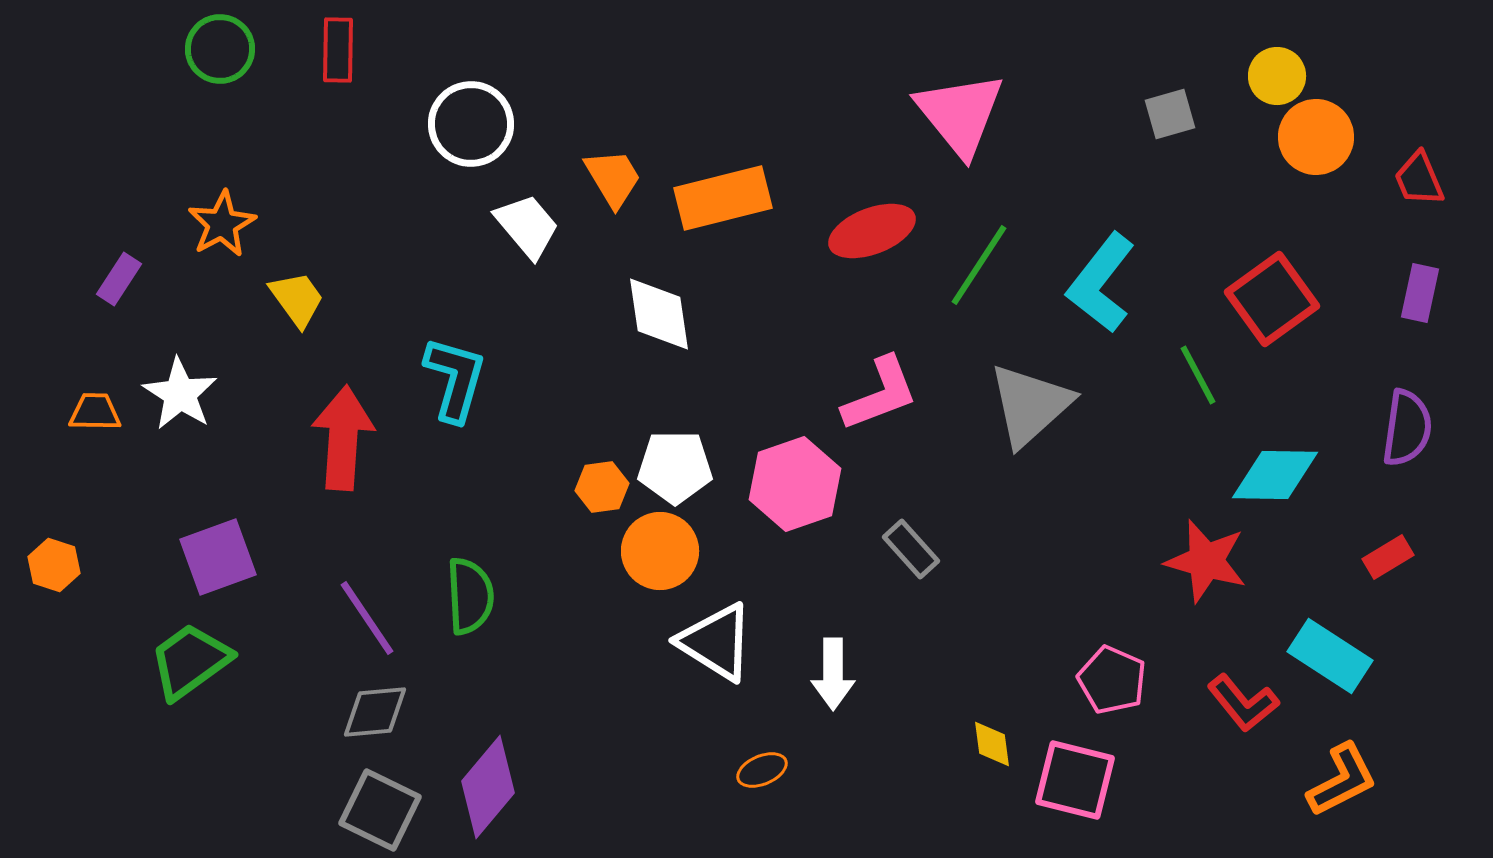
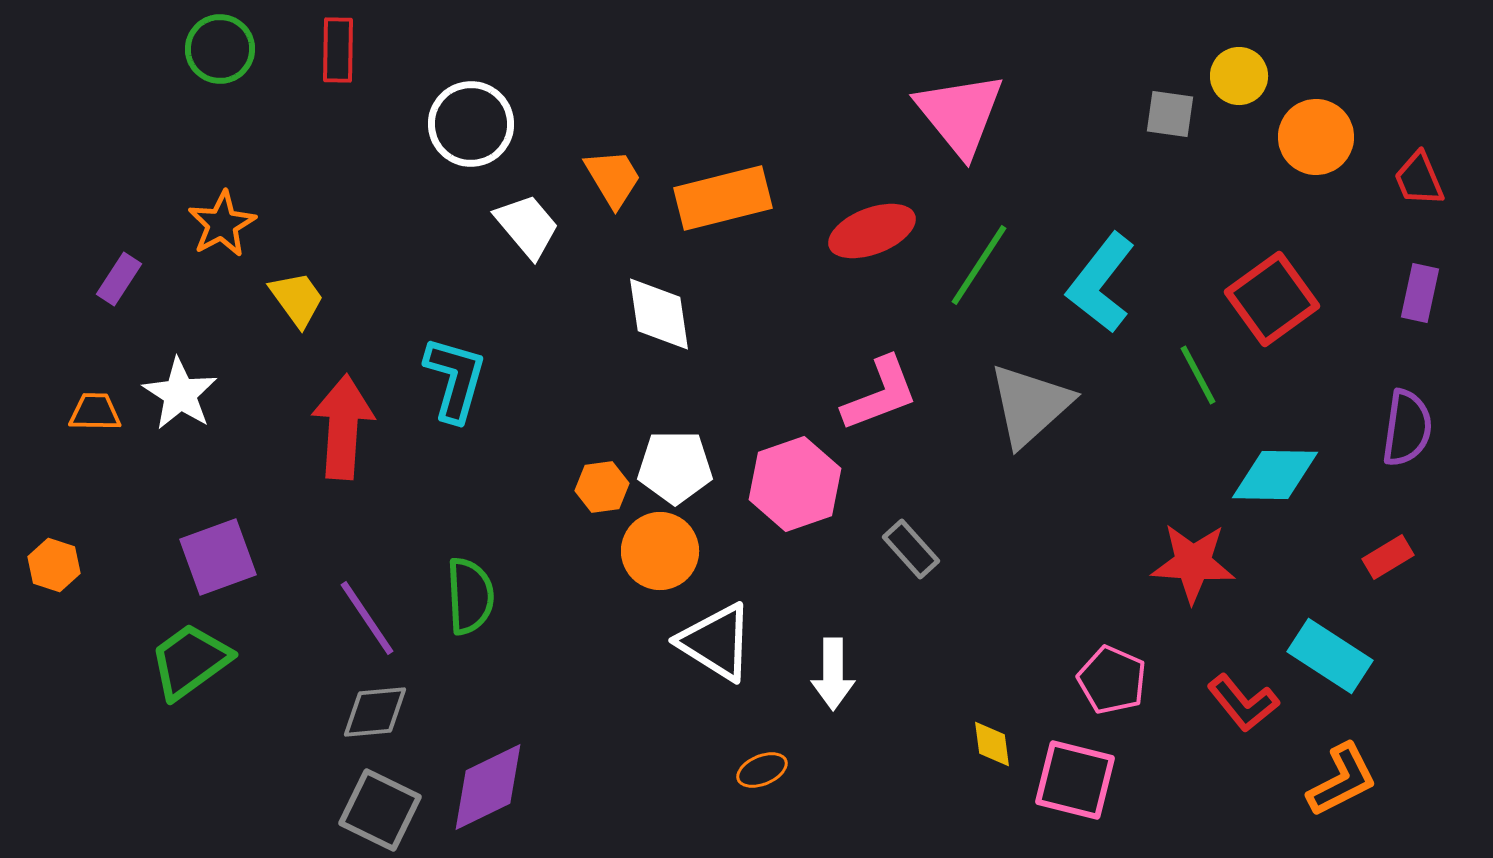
yellow circle at (1277, 76): moved 38 px left
gray square at (1170, 114): rotated 24 degrees clockwise
red arrow at (343, 438): moved 11 px up
red star at (1206, 561): moved 13 px left, 2 px down; rotated 12 degrees counterclockwise
purple diamond at (488, 787): rotated 24 degrees clockwise
